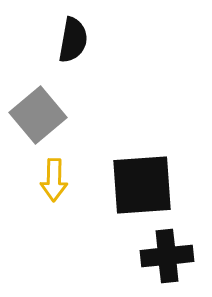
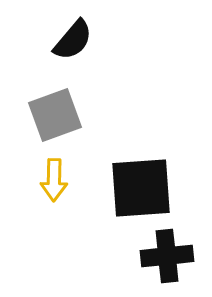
black semicircle: rotated 30 degrees clockwise
gray square: moved 17 px right; rotated 20 degrees clockwise
black square: moved 1 px left, 3 px down
